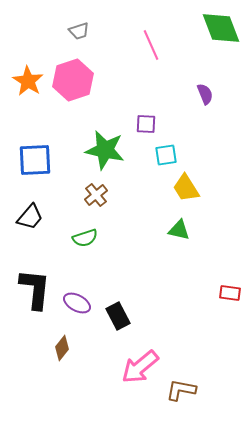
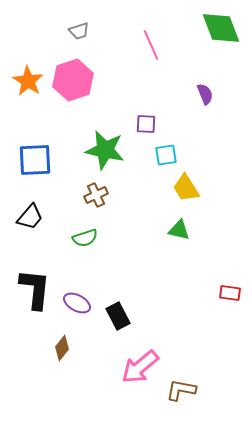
brown cross: rotated 15 degrees clockwise
